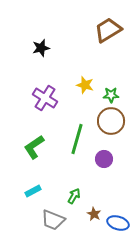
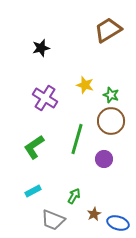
green star: rotated 21 degrees clockwise
brown star: rotated 16 degrees clockwise
